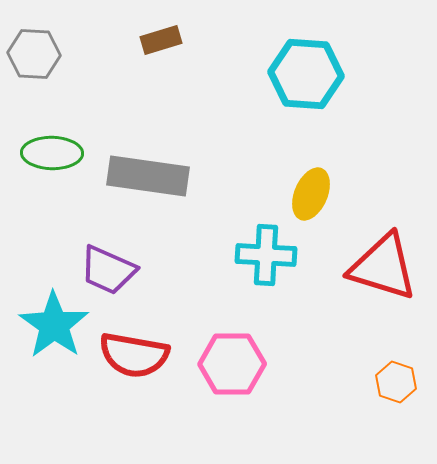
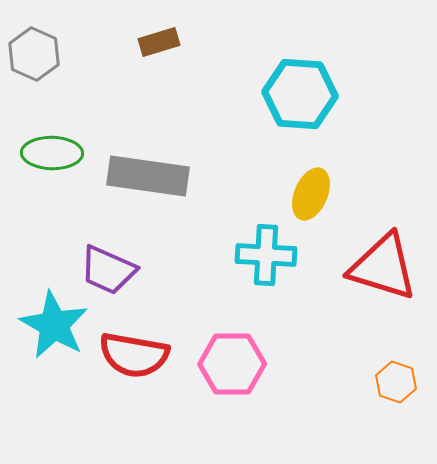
brown rectangle: moved 2 px left, 2 px down
gray hexagon: rotated 21 degrees clockwise
cyan hexagon: moved 6 px left, 20 px down
cyan star: rotated 6 degrees counterclockwise
